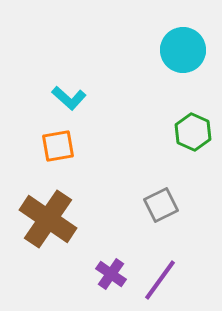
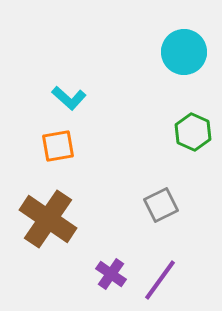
cyan circle: moved 1 px right, 2 px down
